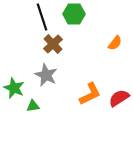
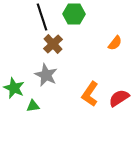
orange L-shape: rotated 150 degrees clockwise
